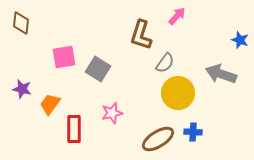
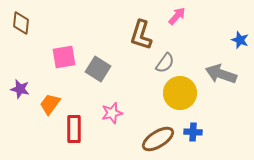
purple star: moved 2 px left
yellow circle: moved 2 px right
